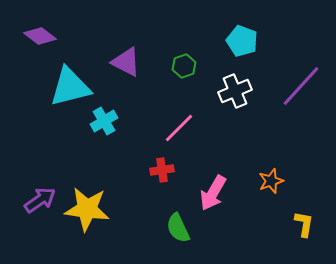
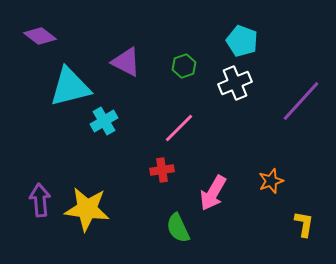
purple line: moved 15 px down
white cross: moved 8 px up
purple arrow: rotated 60 degrees counterclockwise
